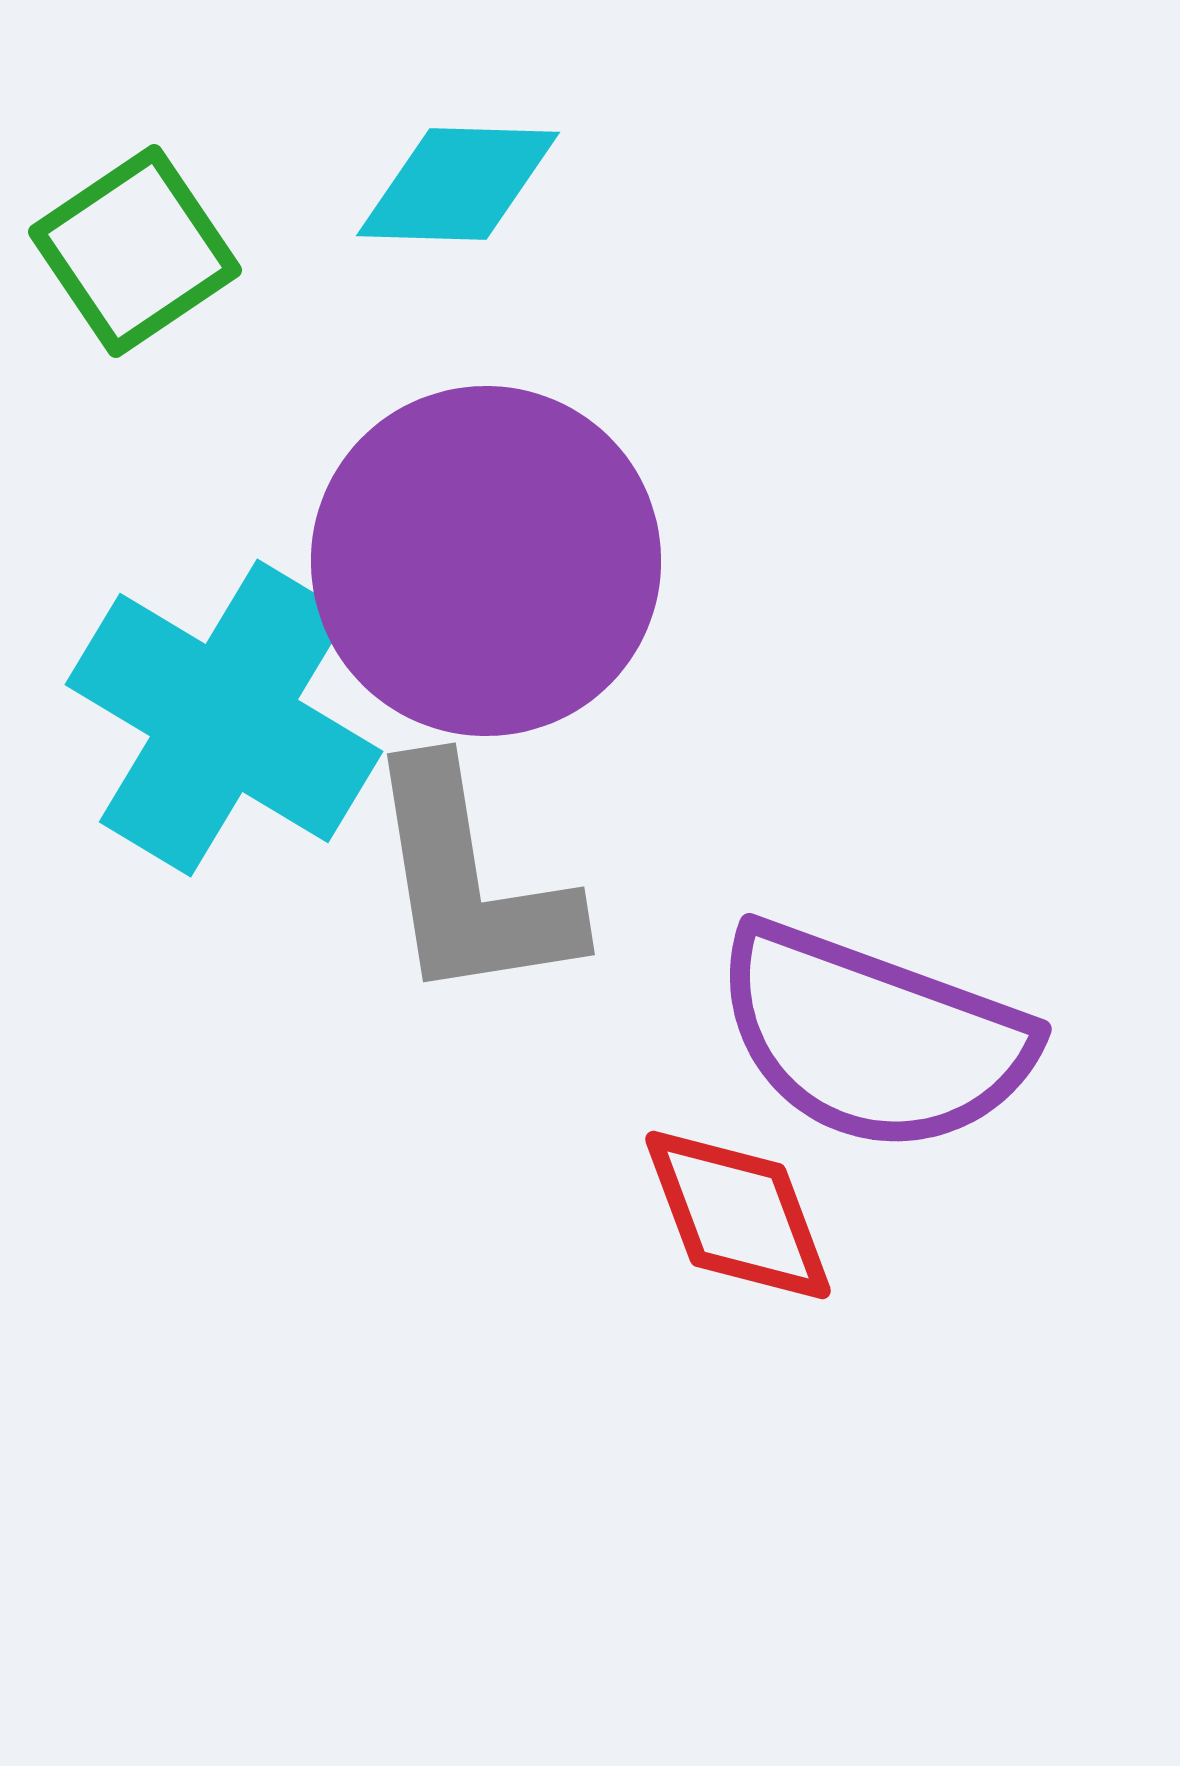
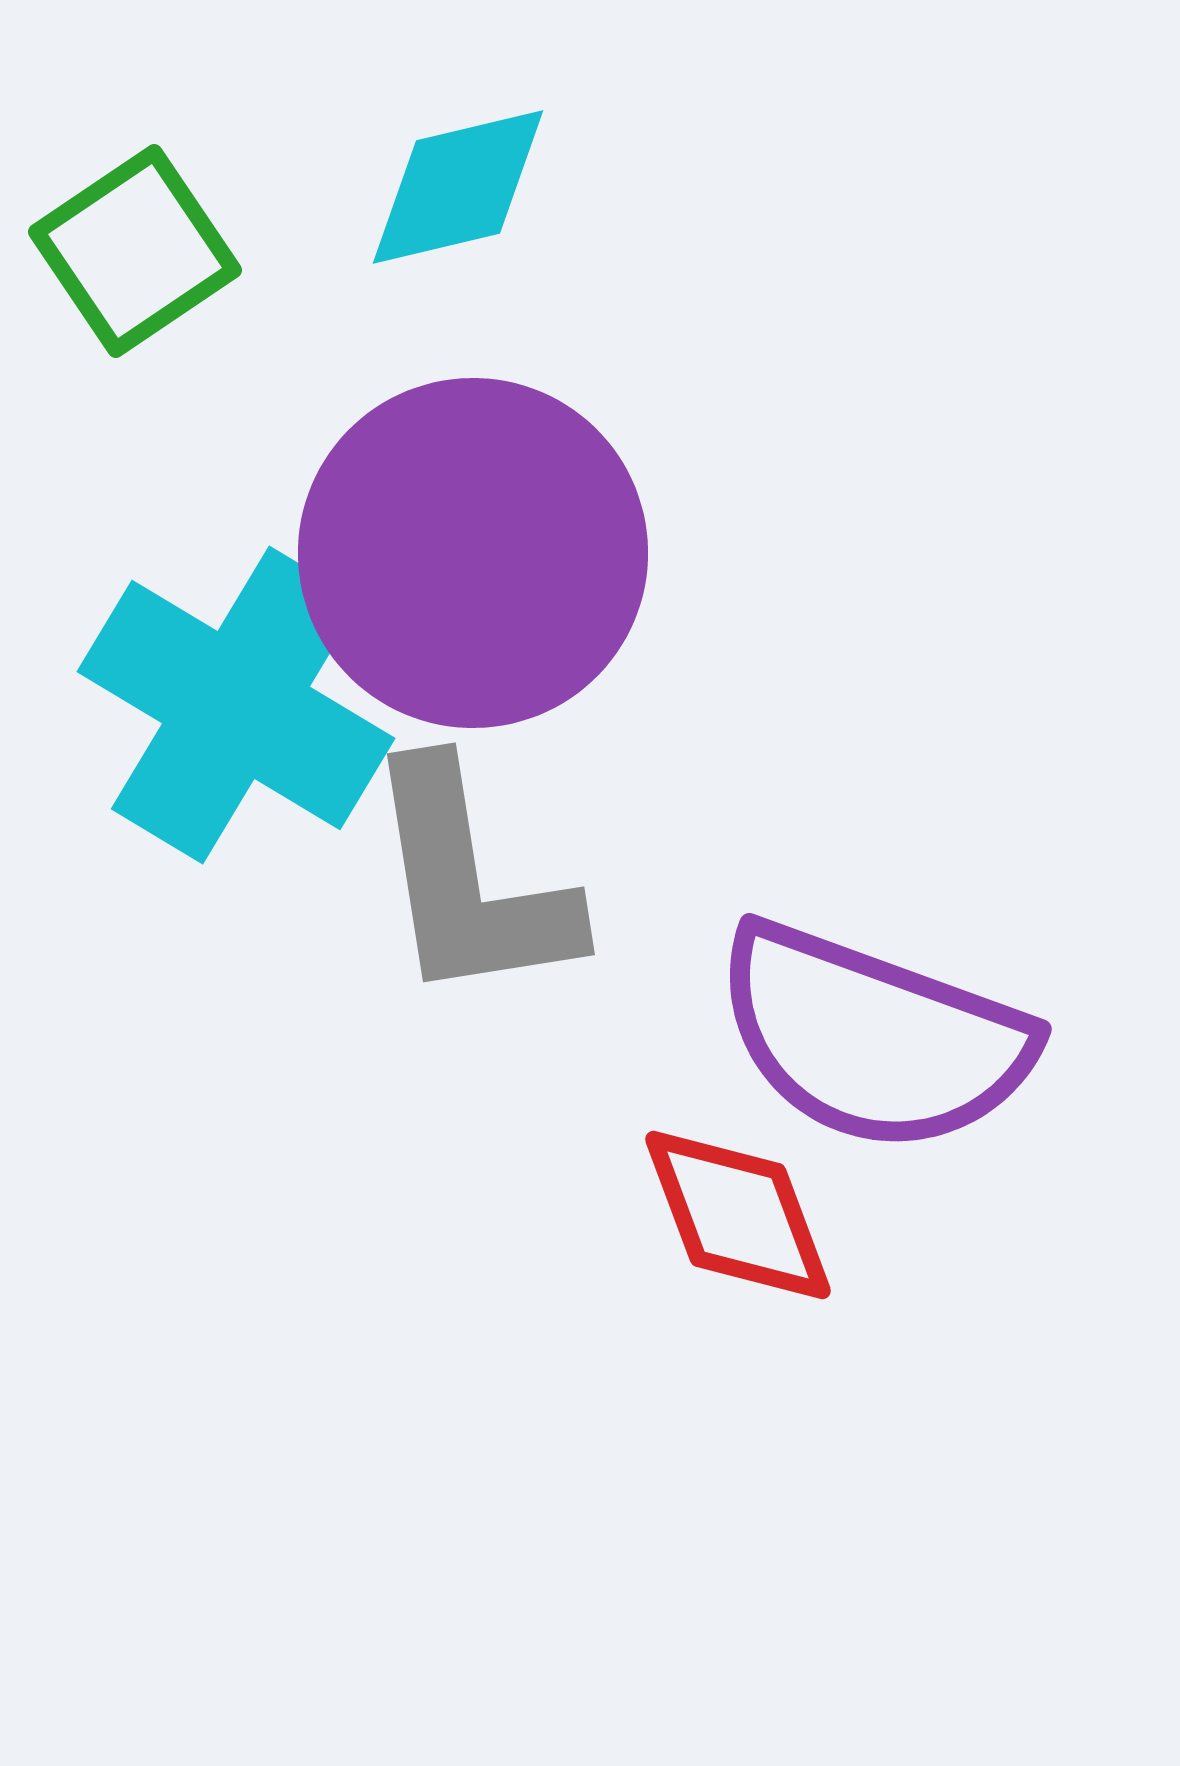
cyan diamond: moved 3 px down; rotated 15 degrees counterclockwise
purple circle: moved 13 px left, 8 px up
cyan cross: moved 12 px right, 13 px up
